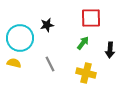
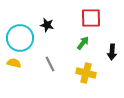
black star: rotated 24 degrees clockwise
black arrow: moved 2 px right, 2 px down
